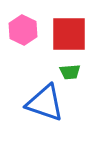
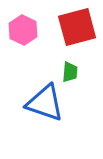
red square: moved 8 px right, 7 px up; rotated 15 degrees counterclockwise
green trapezoid: rotated 80 degrees counterclockwise
